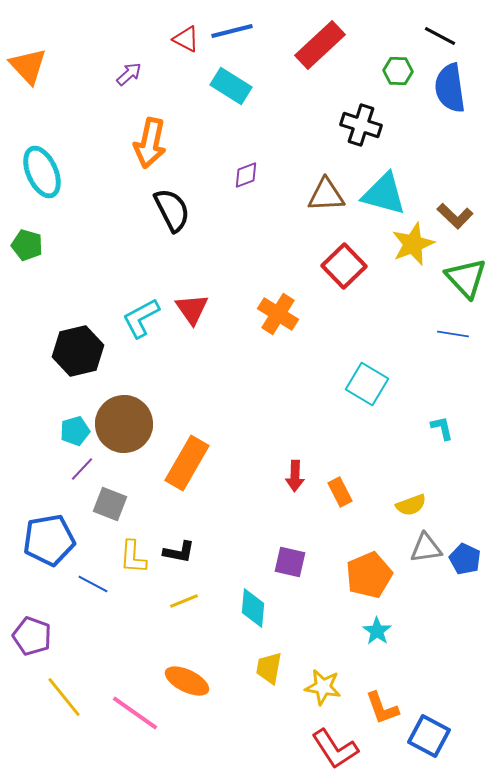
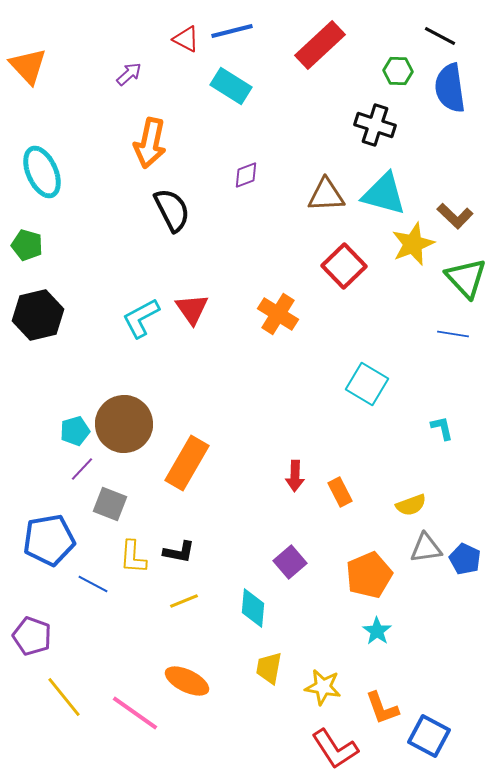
black cross at (361, 125): moved 14 px right
black hexagon at (78, 351): moved 40 px left, 36 px up
purple square at (290, 562): rotated 36 degrees clockwise
